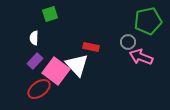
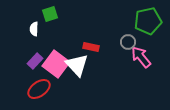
white semicircle: moved 9 px up
pink arrow: rotated 30 degrees clockwise
pink square: moved 7 px up
